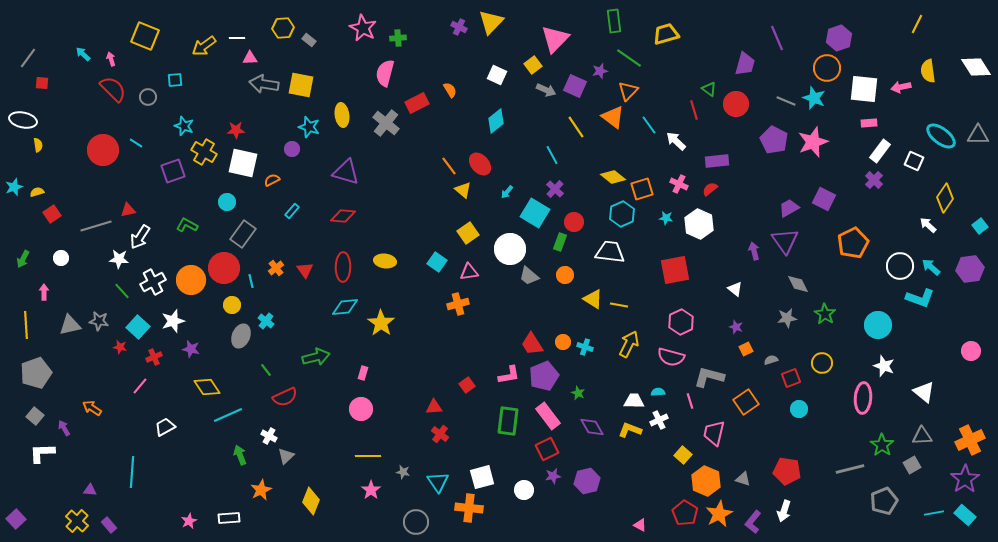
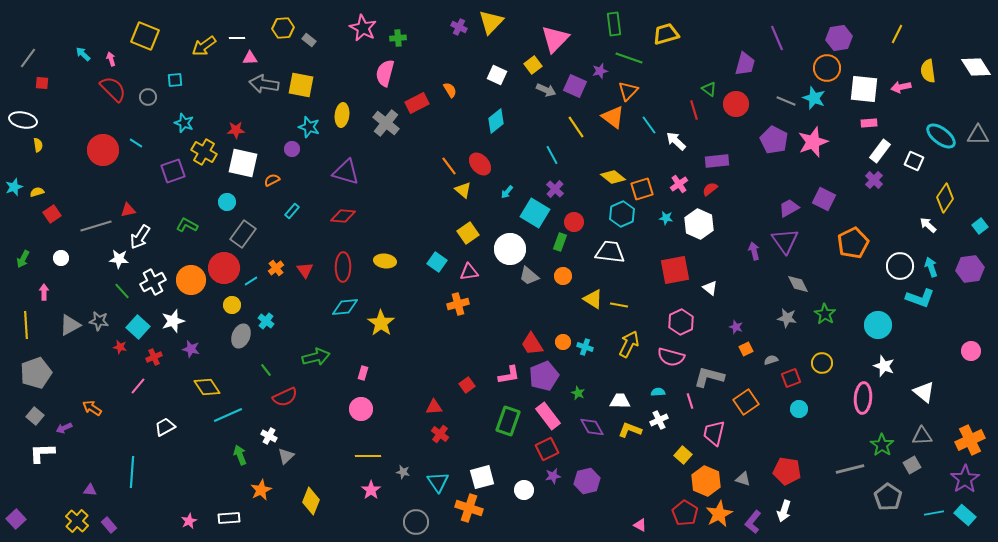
green rectangle at (614, 21): moved 3 px down
yellow line at (917, 24): moved 20 px left, 10 px down
purple hexagon at (839, 38): rotated 10 degrees clockwise
green line at (629, 58): rotated 16 degrees counterclockwise
yellow ellipse at (342, 115): rotated 15 degrees clockwise
cyan star at (184, 126): moved 3 px up
pink cross at (679, 184): rotated 30 degrees clockwise
cyan arrow at (931, 267): rotated 30 degrees clockwise
orange circle at (565, 275): moved 2 px left, 1 px down
cyan line at (251, 281): rotated 72 degrees clockwise
white triangle at (735, 289): moved 25 px left, 1 px up
gray star at (787, 318): rotated 18 degrees clockwise
gray triangle at (70, 325): rotated 15 degrees counterclockwise
pink line at (140, 386): moved 2 px left
white trapezoid at (634, 401): moved 14 px left
green rectangle at (508, 421): rotated 12 degrees clockwise
purple arrow at (64, 428): rotated 84 degrees counterclockwise
gray pentagon at (884, 501): moved 4 px right, 4 px up; rotated 16 degrees counterclockwise
orange cross at (469, 508): rotated 12 degrees clockwise
